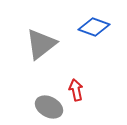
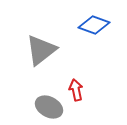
blue diamond: moved 2 px up
gray triangle: moved 6 px down
